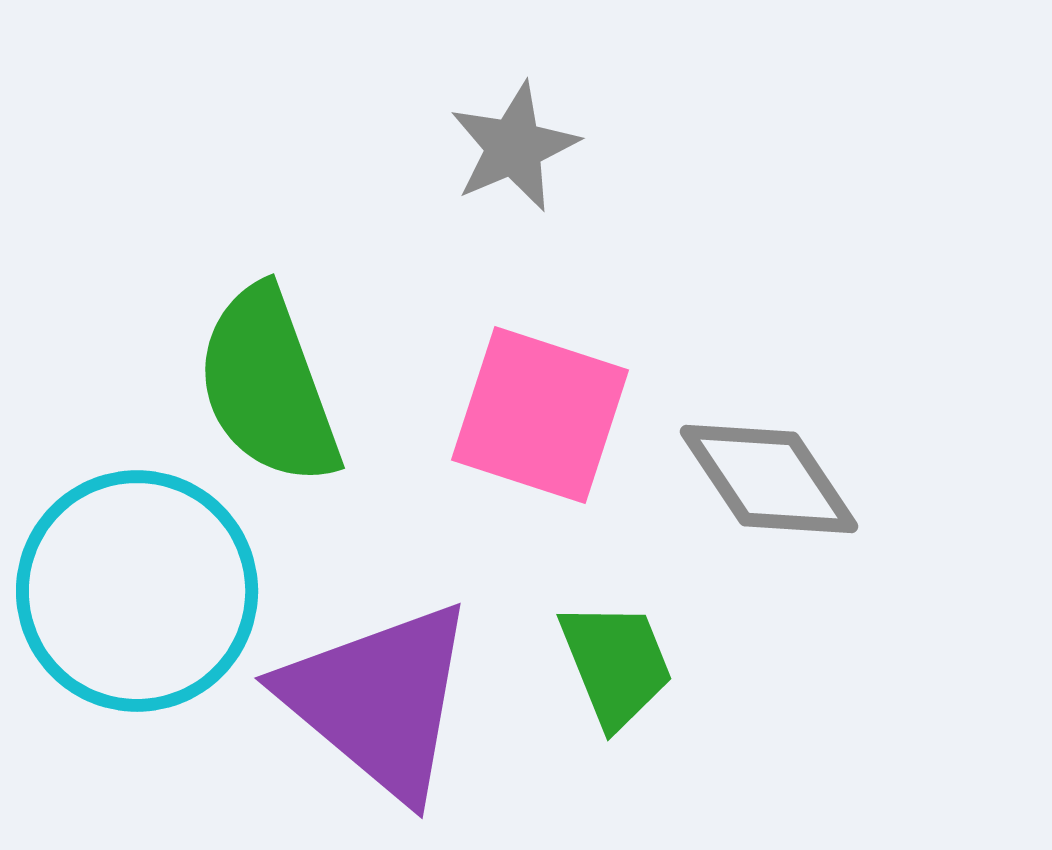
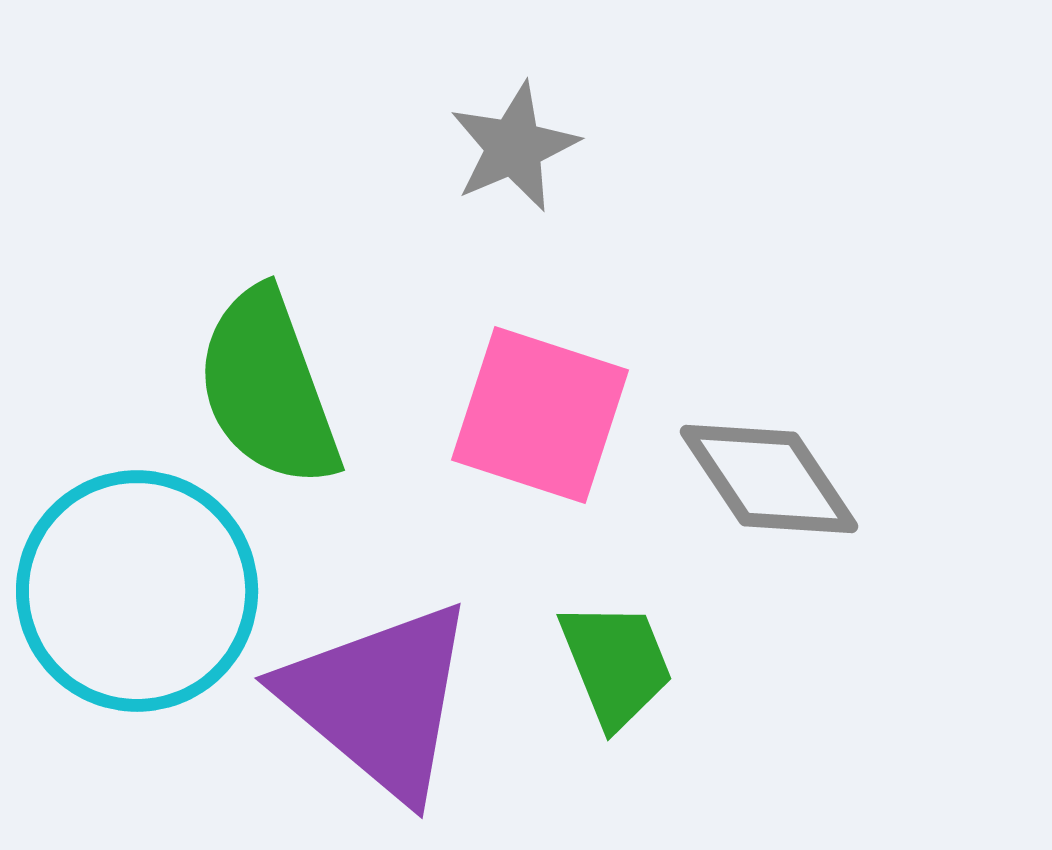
green semicircle: moved 2 px down
